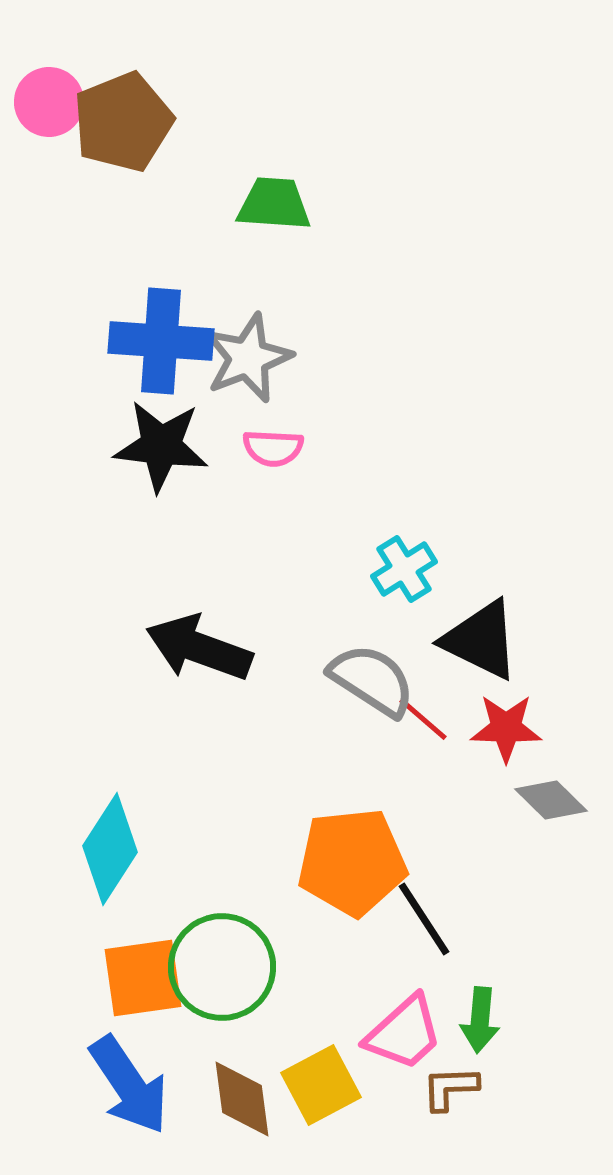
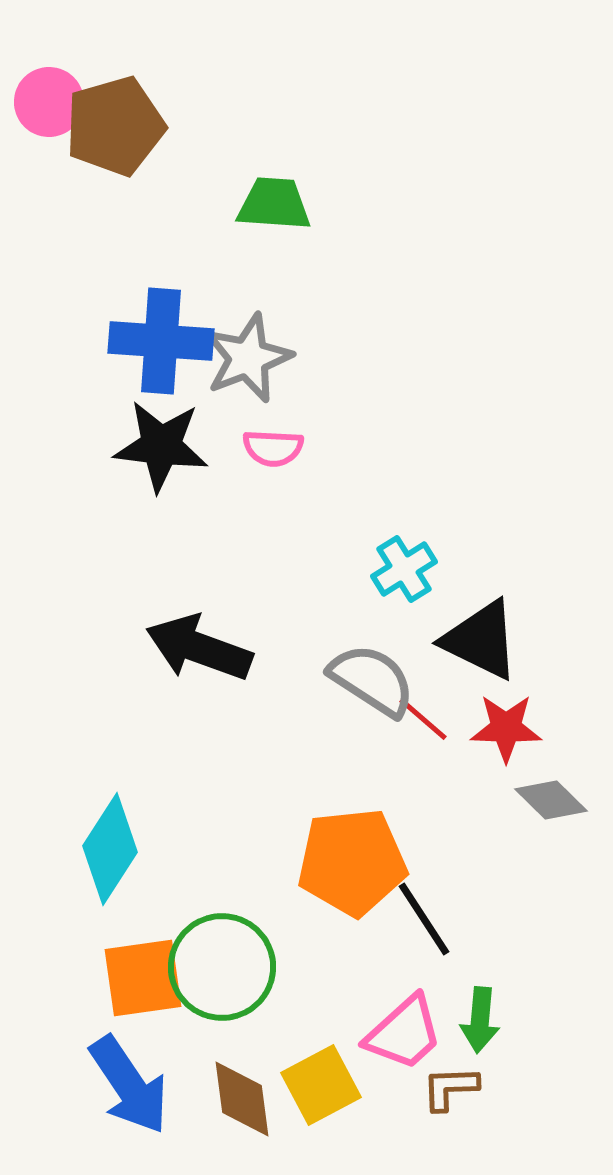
brown pentagon: moved 8 px left, 4 px down; rotated 6 degrees clockwise
